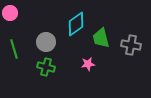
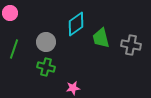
green line: rotated 36 degrees clockwise
pink star: moved 15 px left, 24 px down
